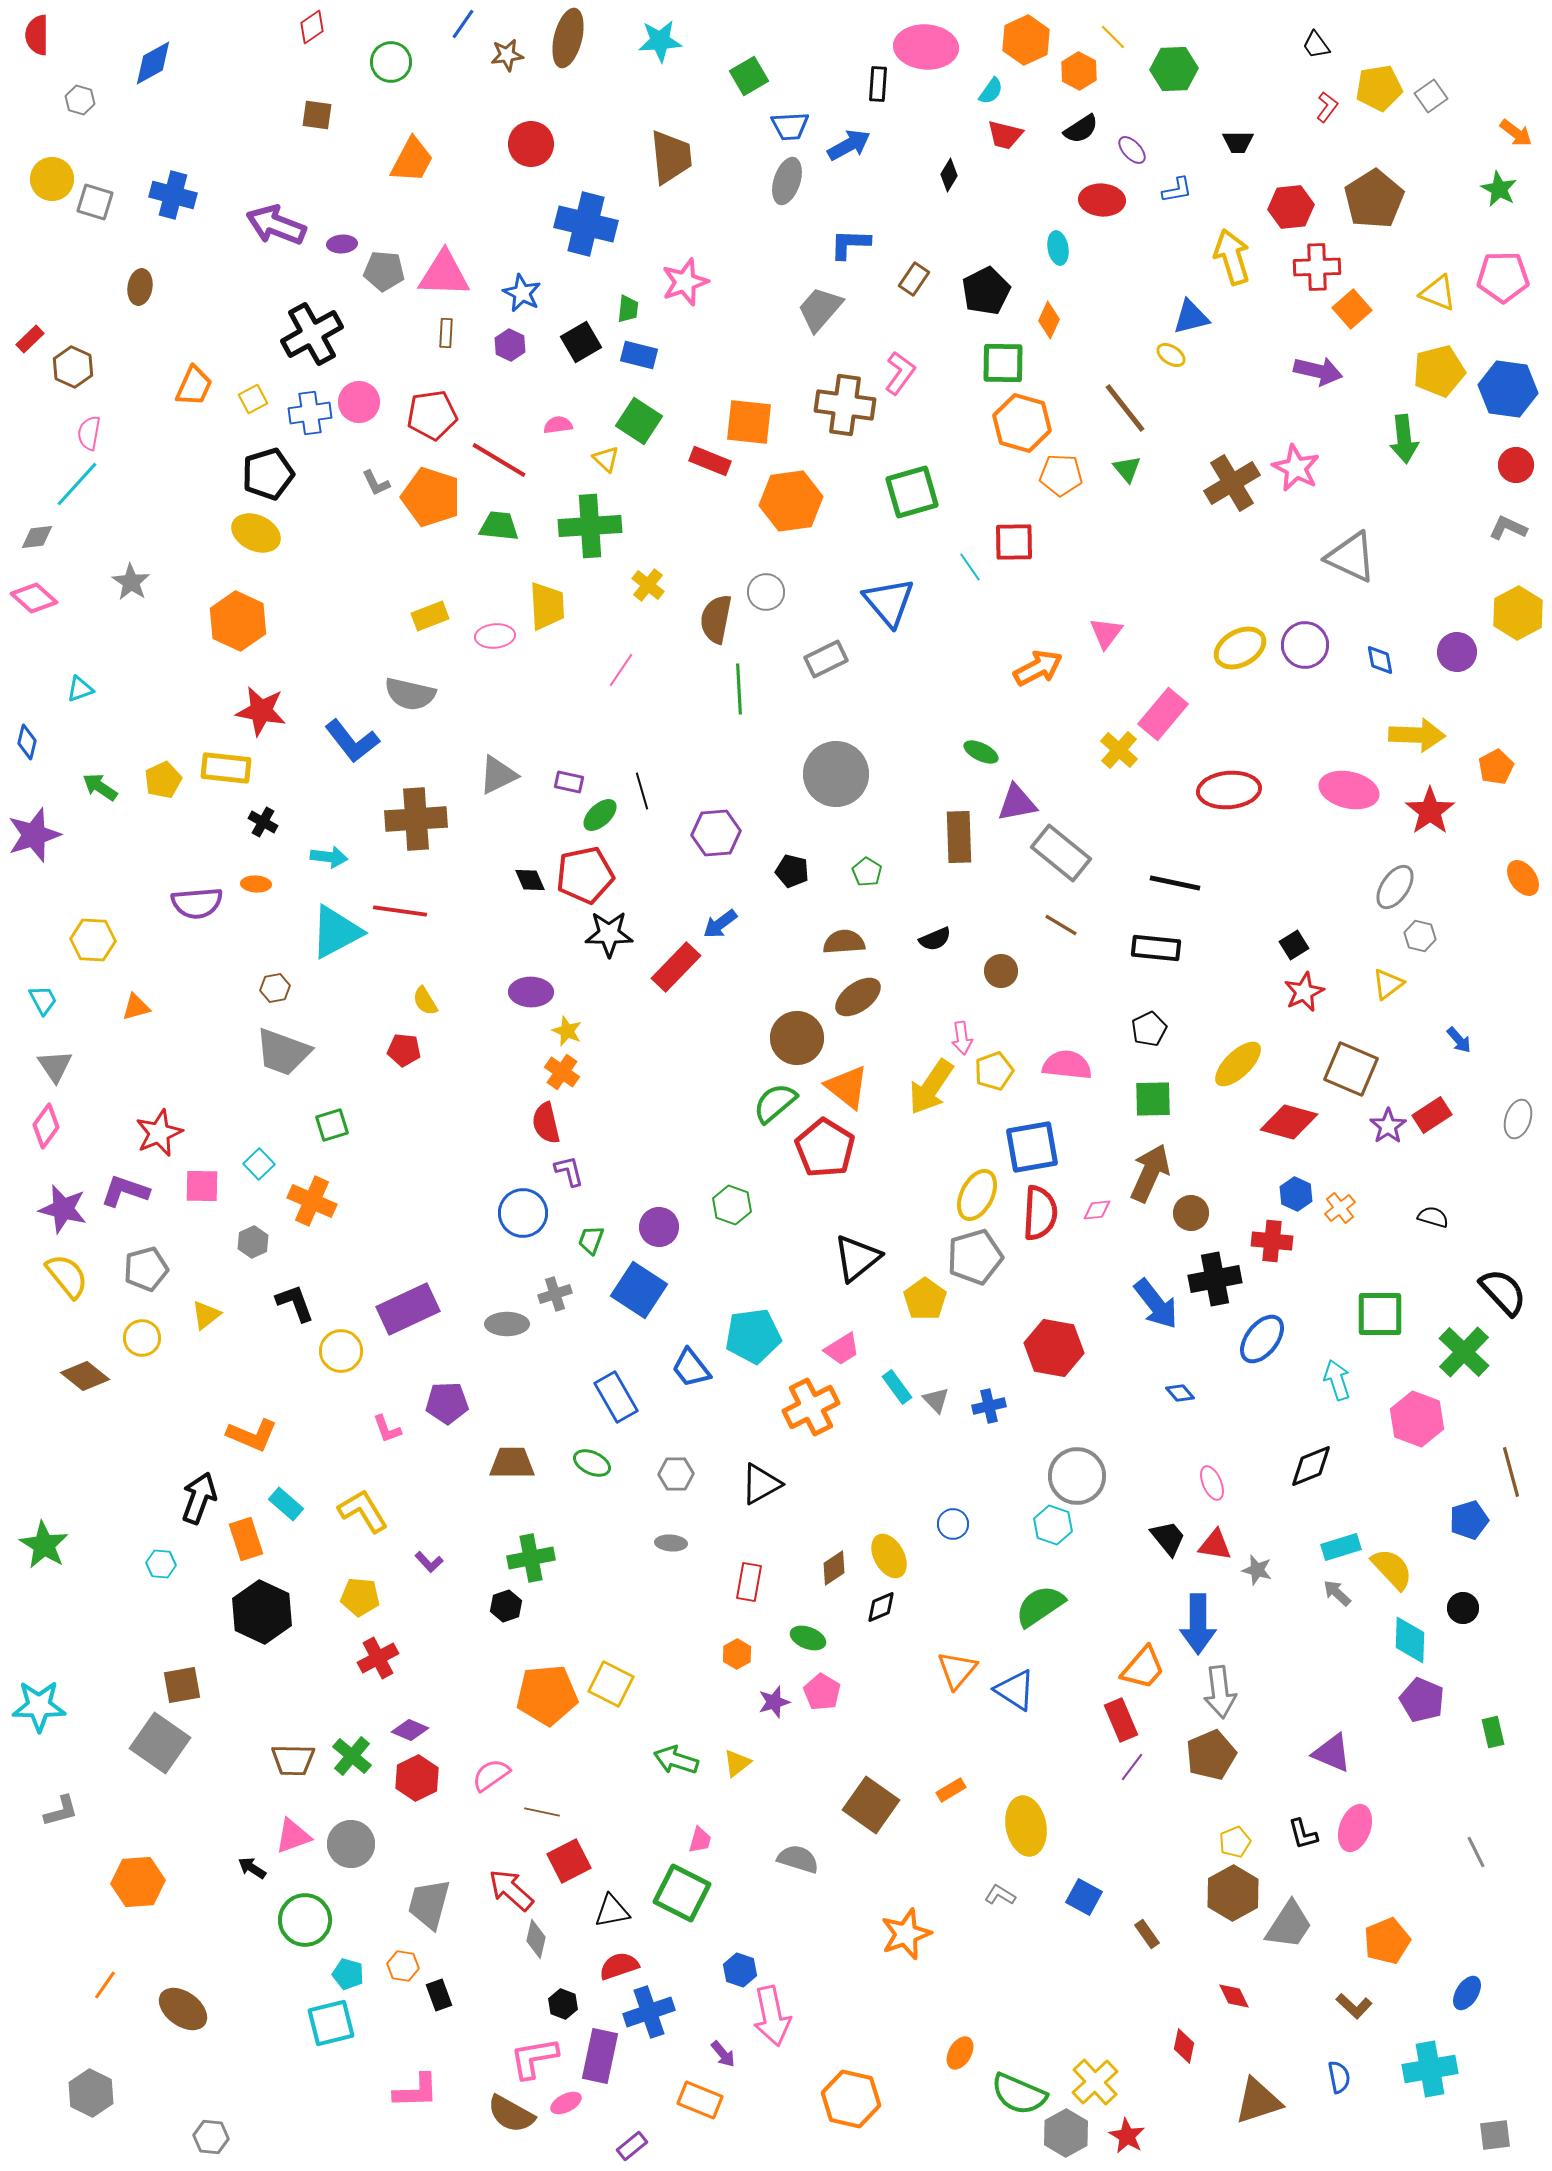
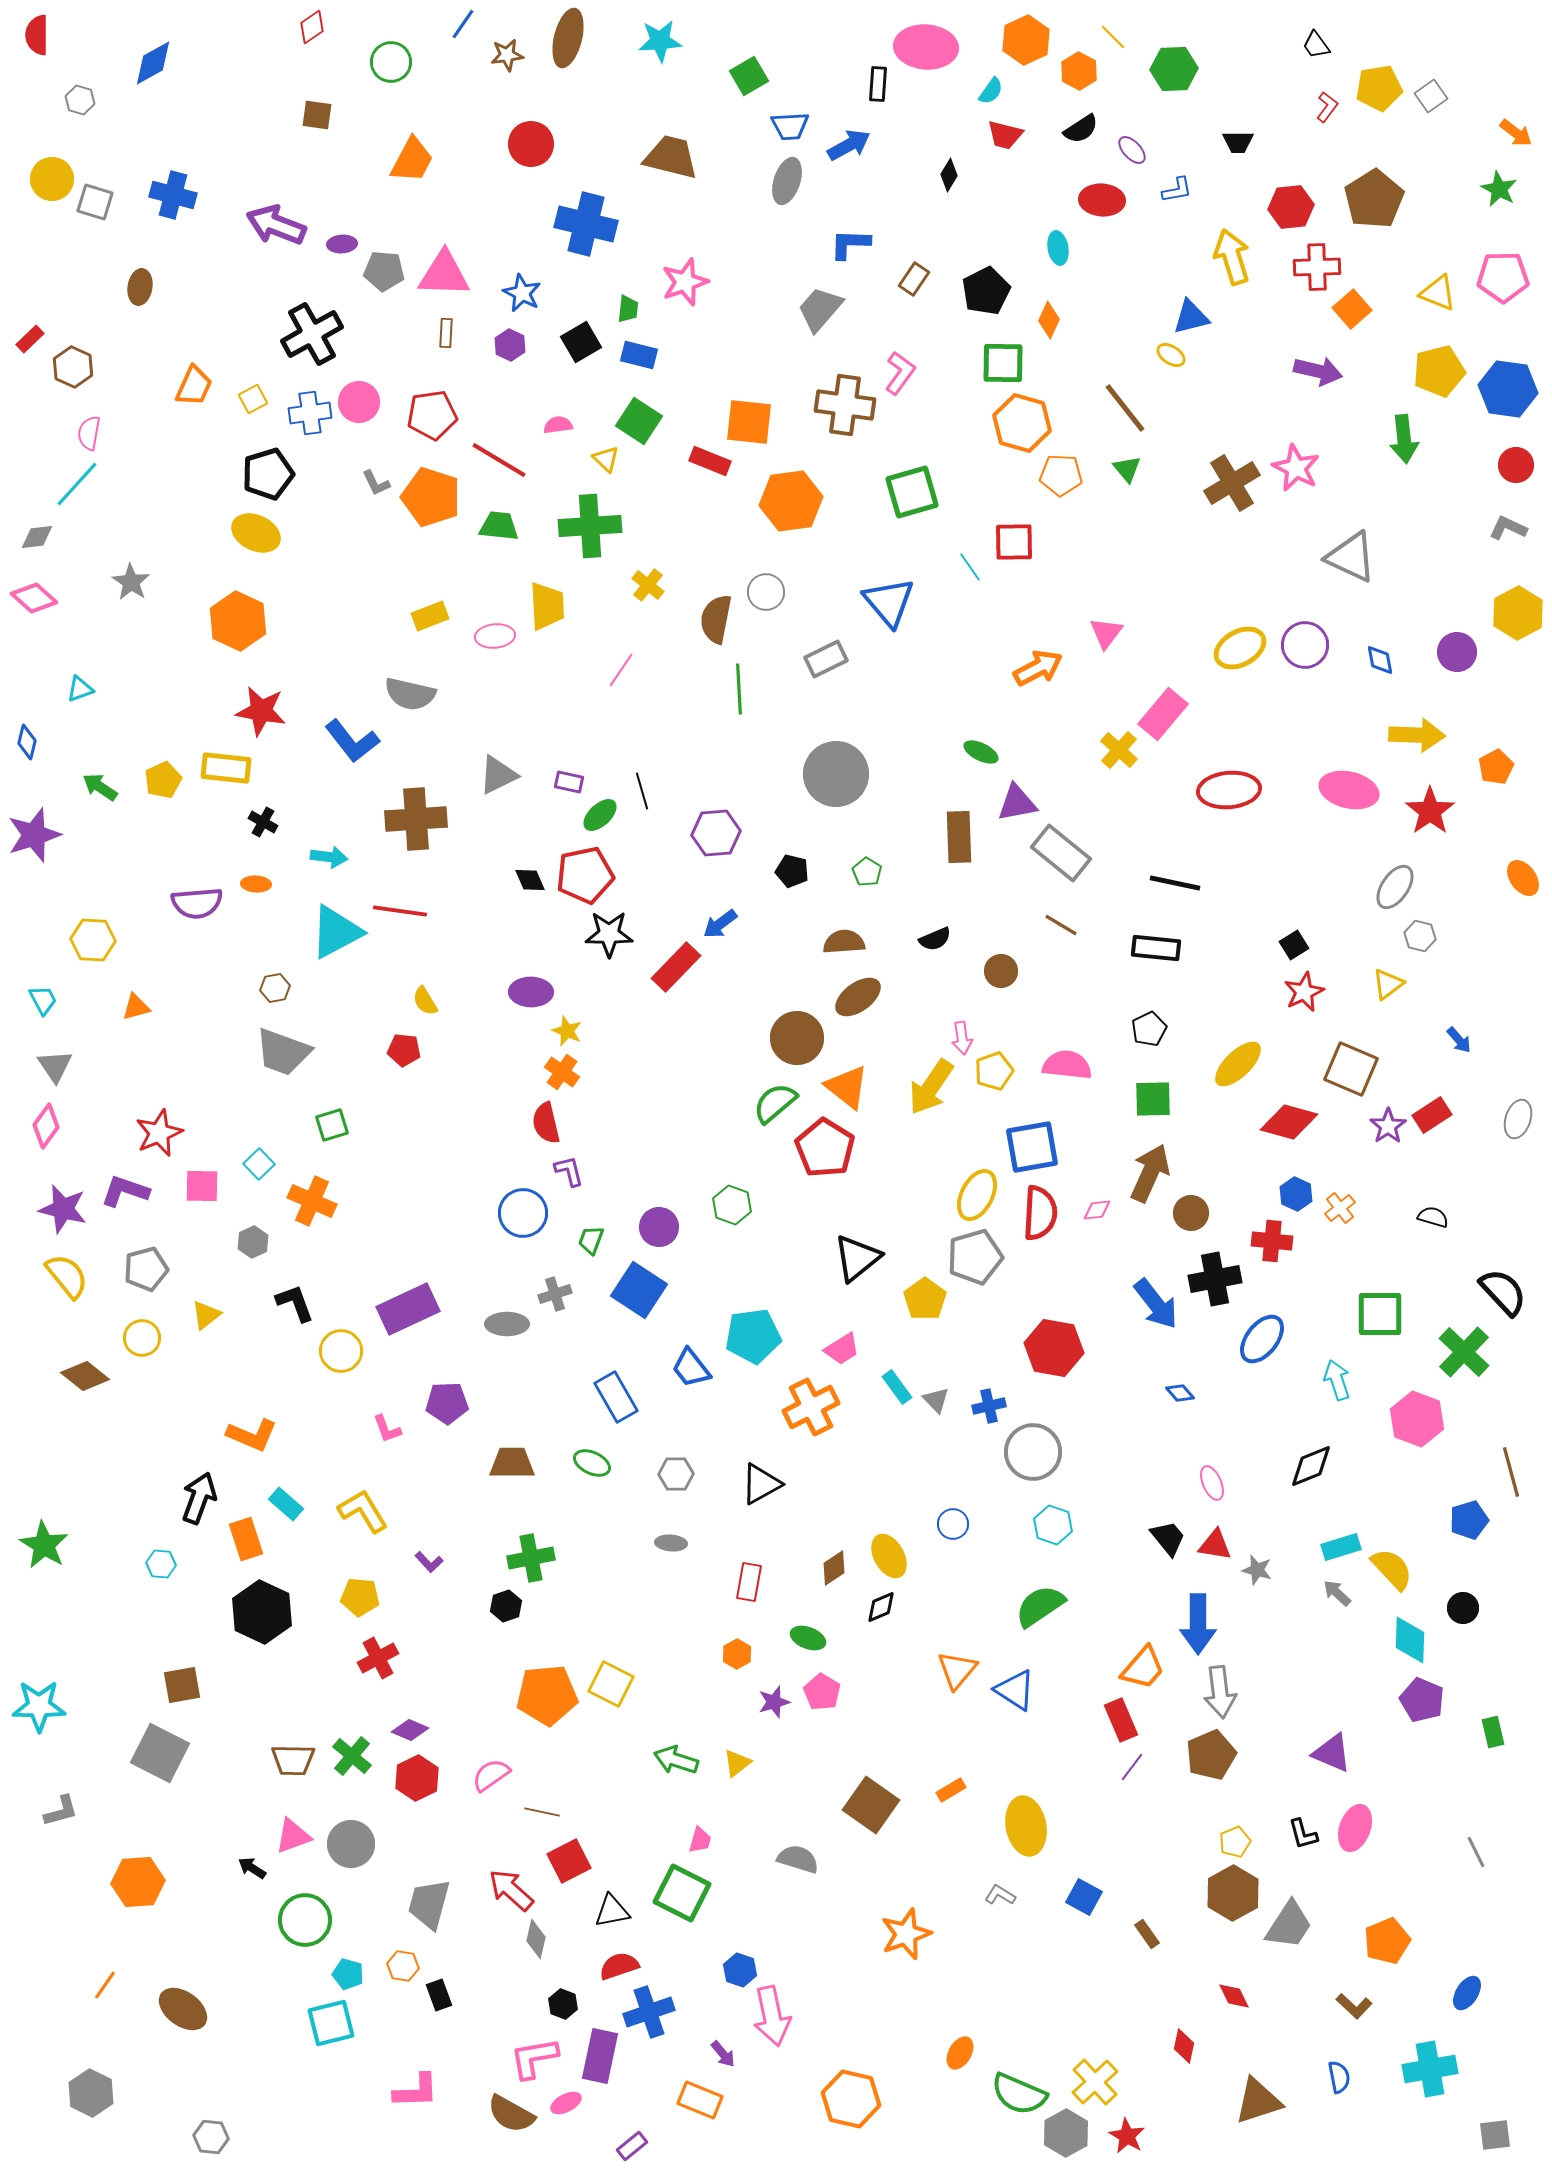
brown trapezoid at (671, 157): rotated 70 degrees counterclockwise
gray circle at (1077, 1476): moved 44 px left, 24 px up
gray square at (160, 1743): moved 10 px down; rotated 8 degrees counterclockwise
